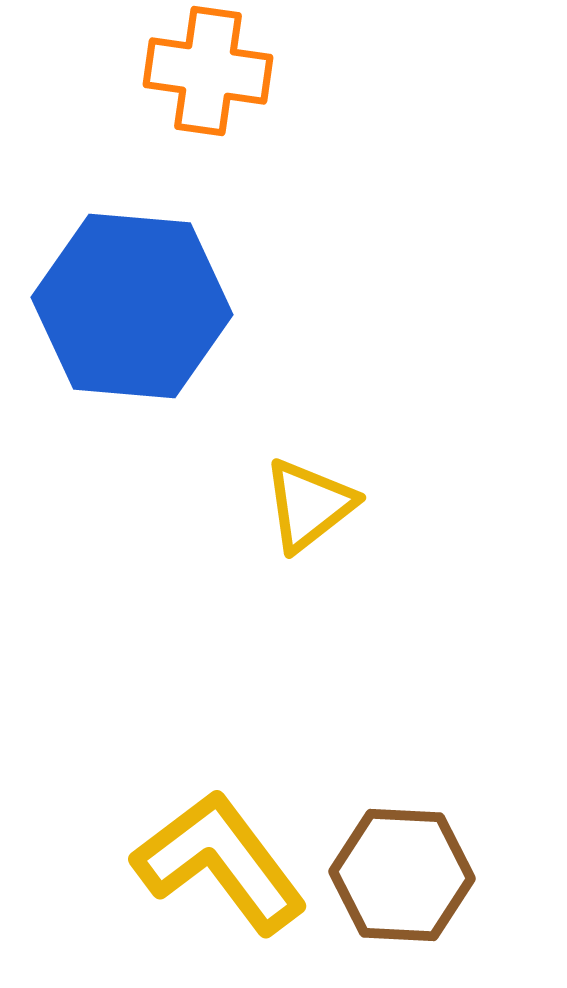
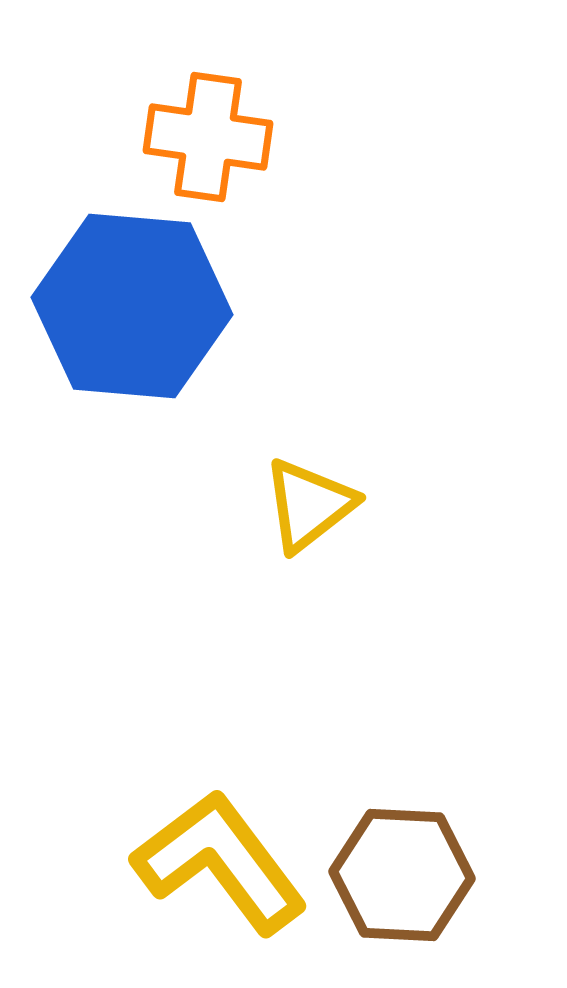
orange cross: moved 66 px down
